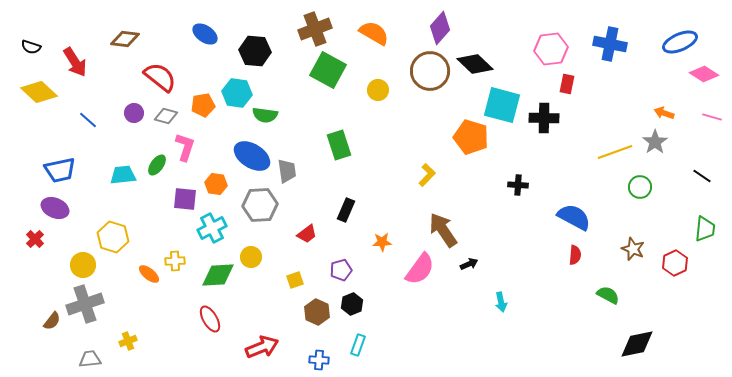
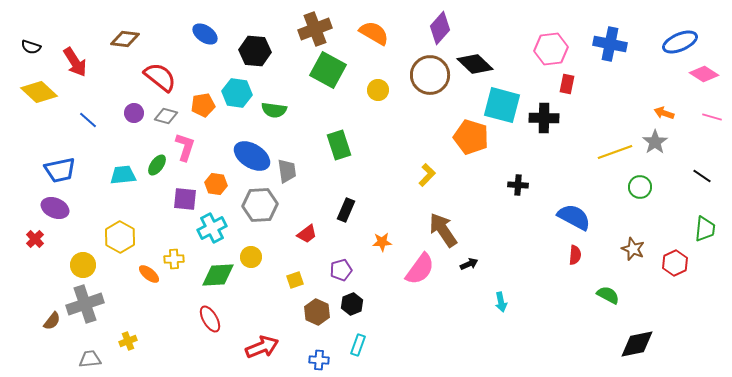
brown circle at (430, 71): moved 4 px down
green semicircle at (265, 115): moved 9 px right, 5 px up
yellow hexagon at (113, 237): moved 7 px right; rotated 12 degrees clockwise
yellow cross at (175, 261): moved 1 px left, 2 px up
